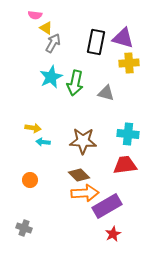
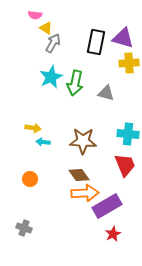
red trapezoid: rotated 75 degrees clockwise
brown diamond: rotated 10 degrees clockwise
orange circle: moved 1 px up
